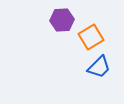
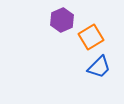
purple hexagon: rotated 20 degrees counterclockwise
